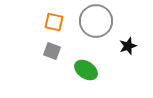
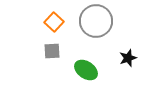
orange square: rotated 30 degrees clockwise
black star: moved 12 px down
gray square: rotated 24 degrees counterclockwise
